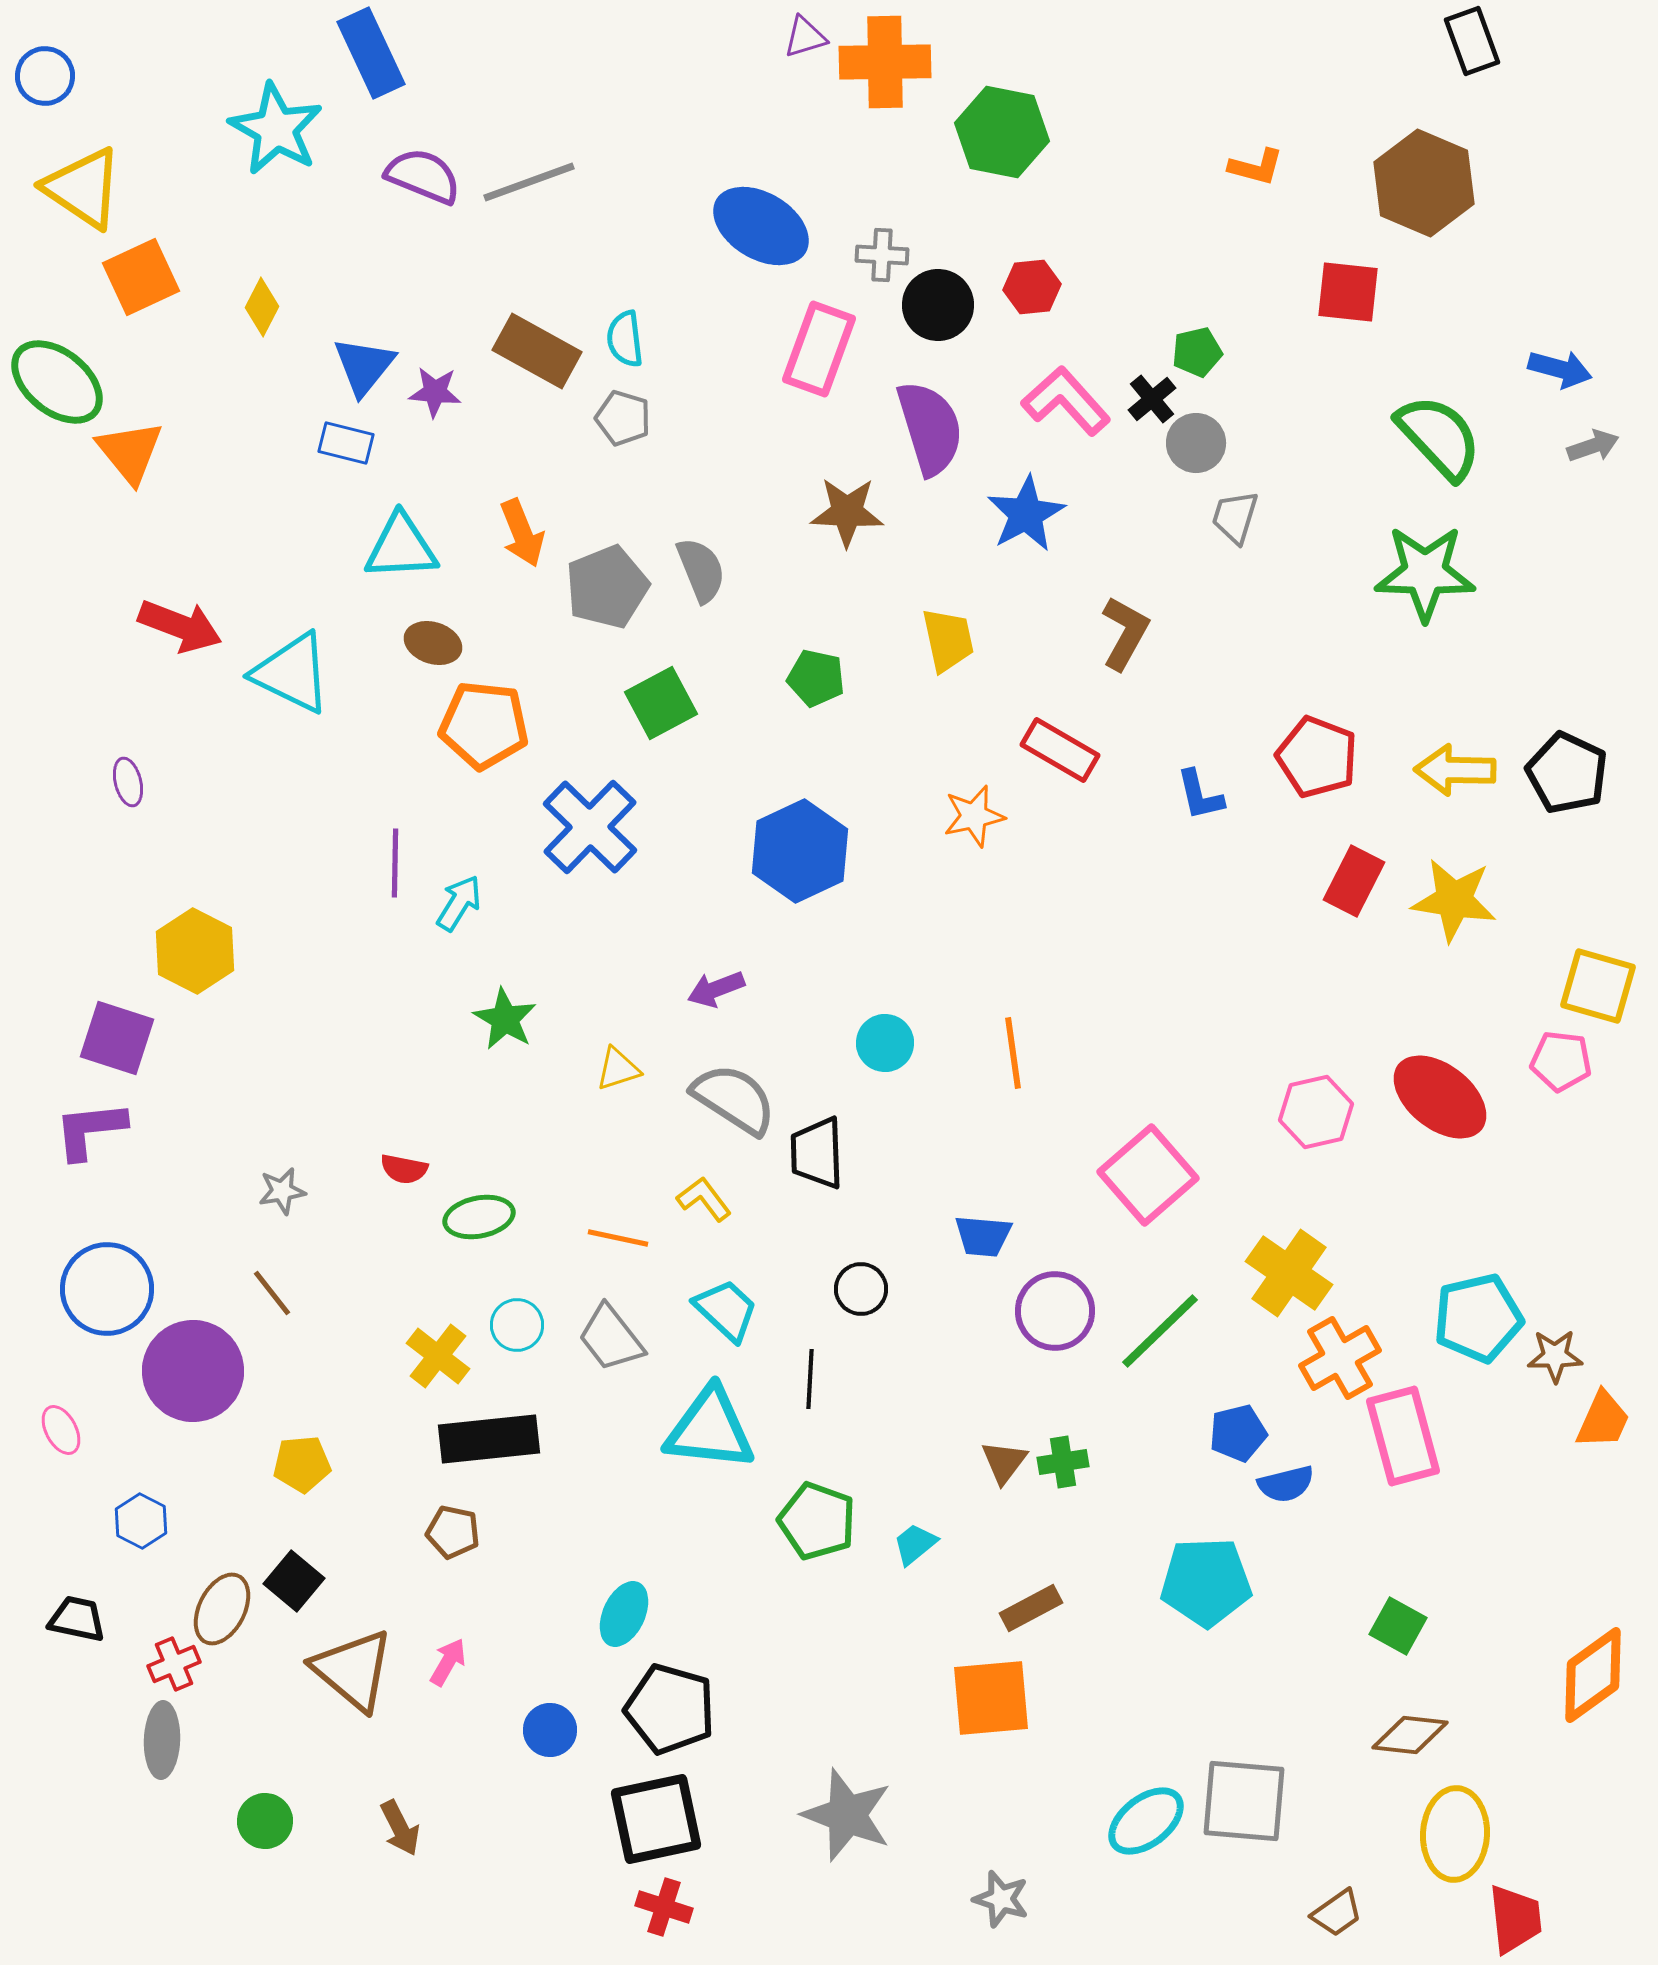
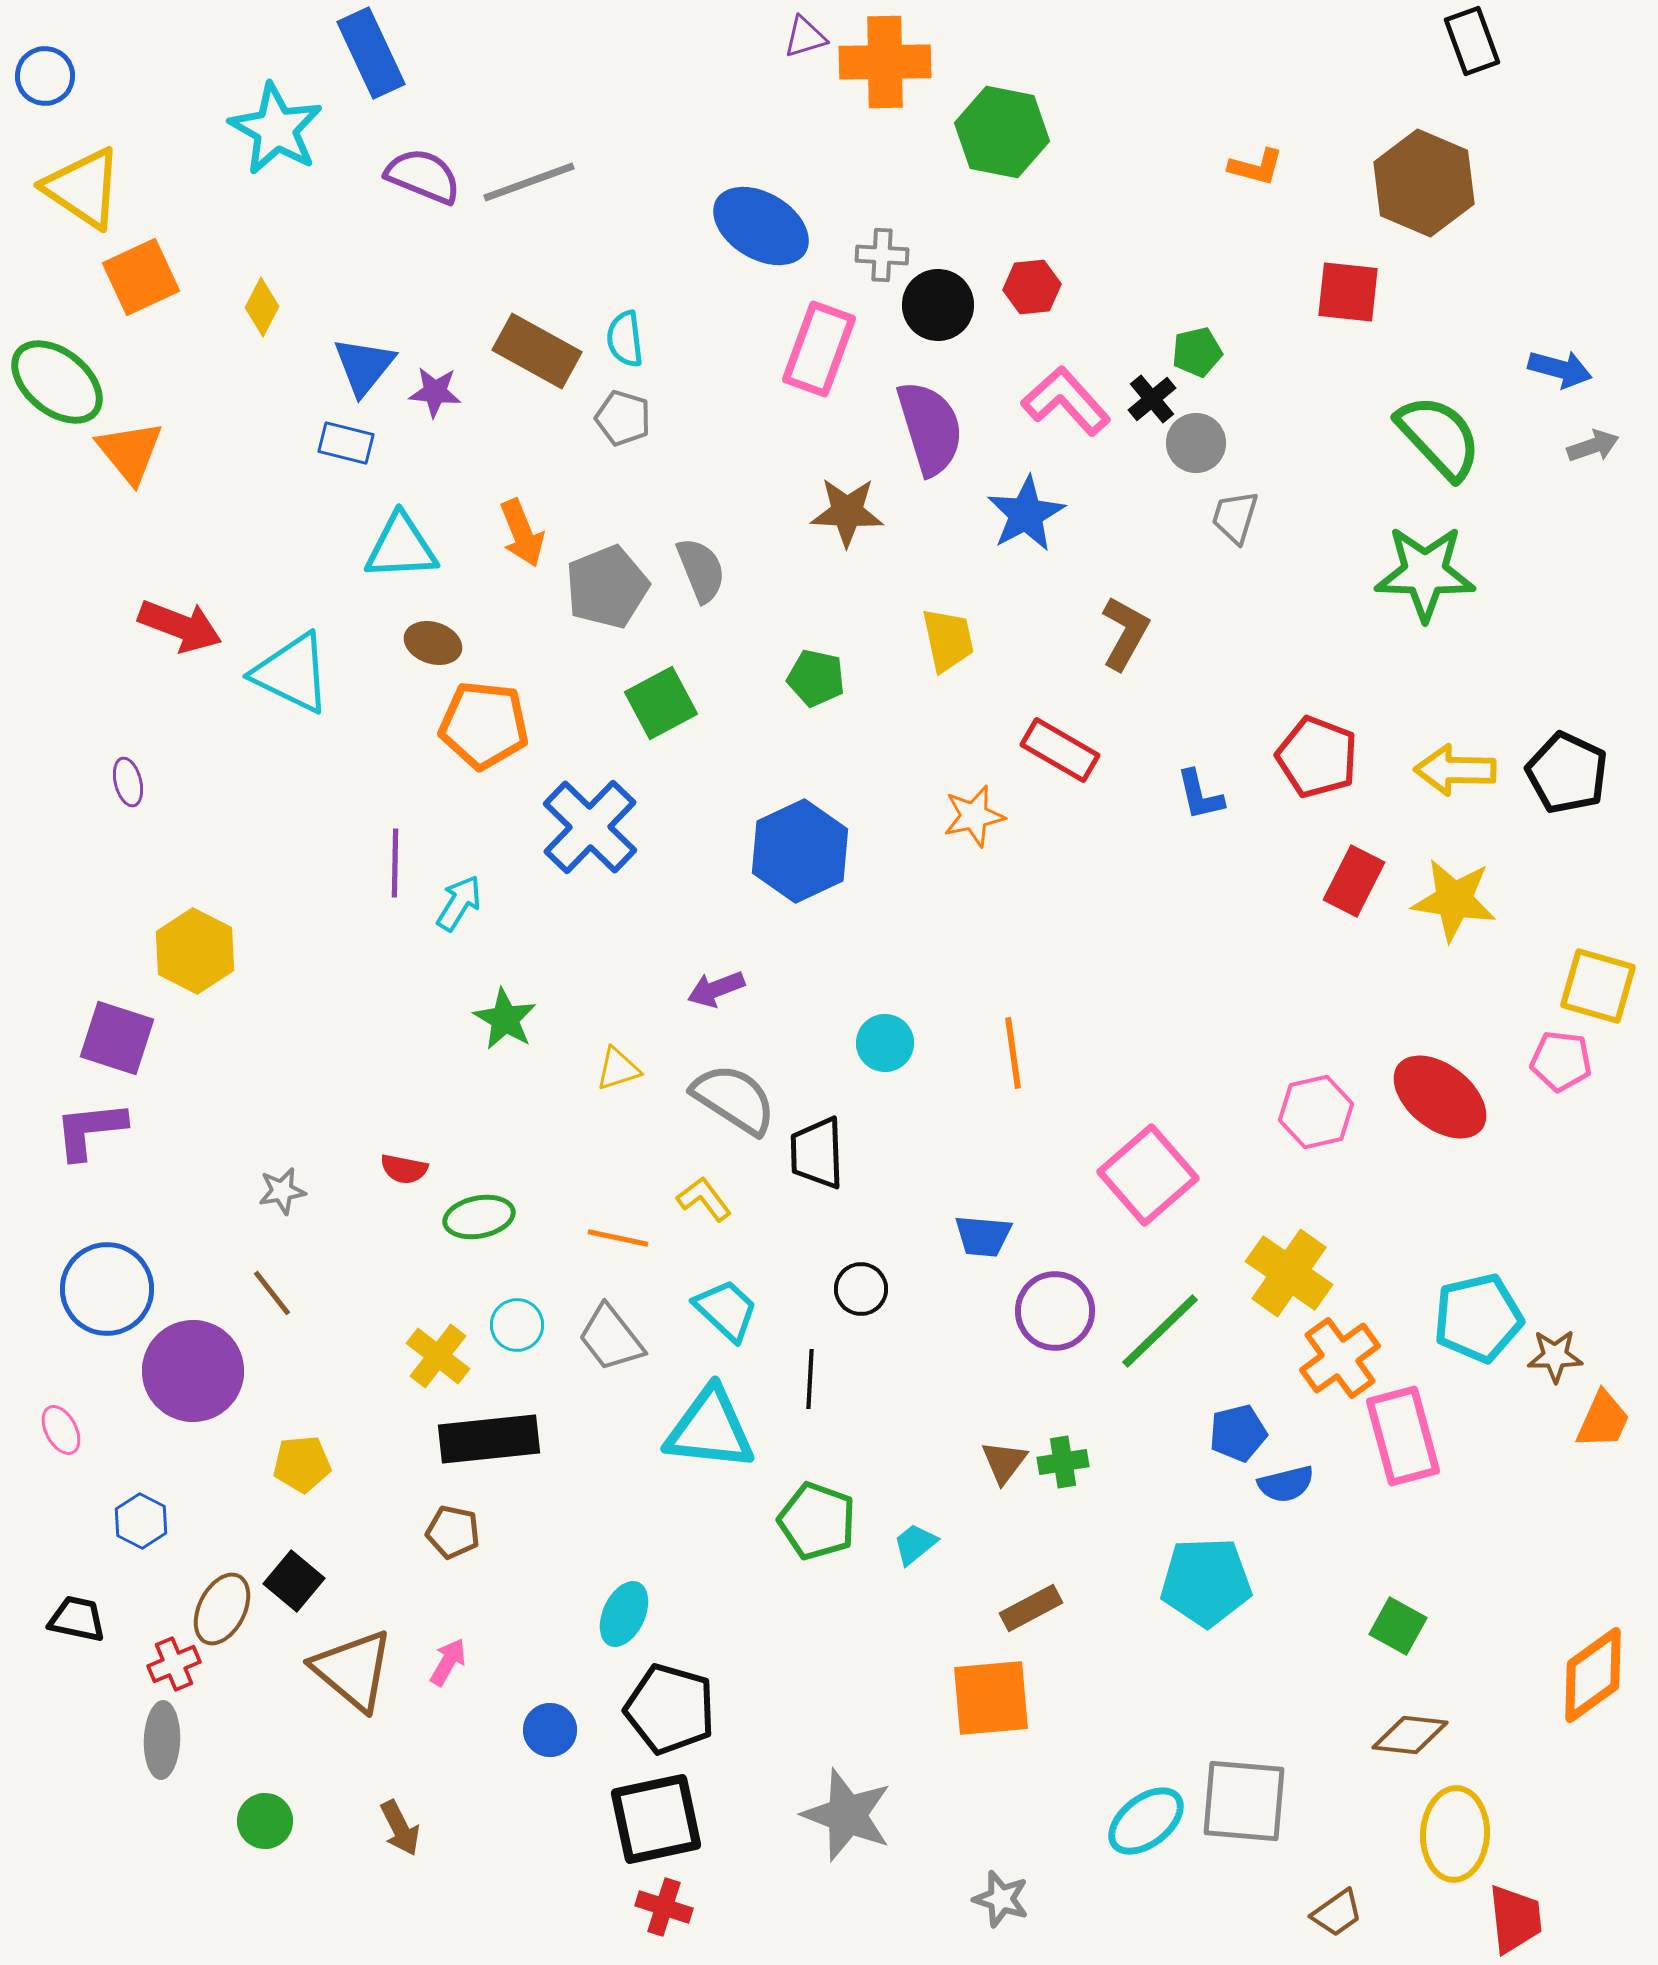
orange cross at (1340, 1358): rotated 6 degrees counterclockwise
